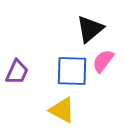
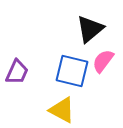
blue square: rotated 12 degrees clockwise
